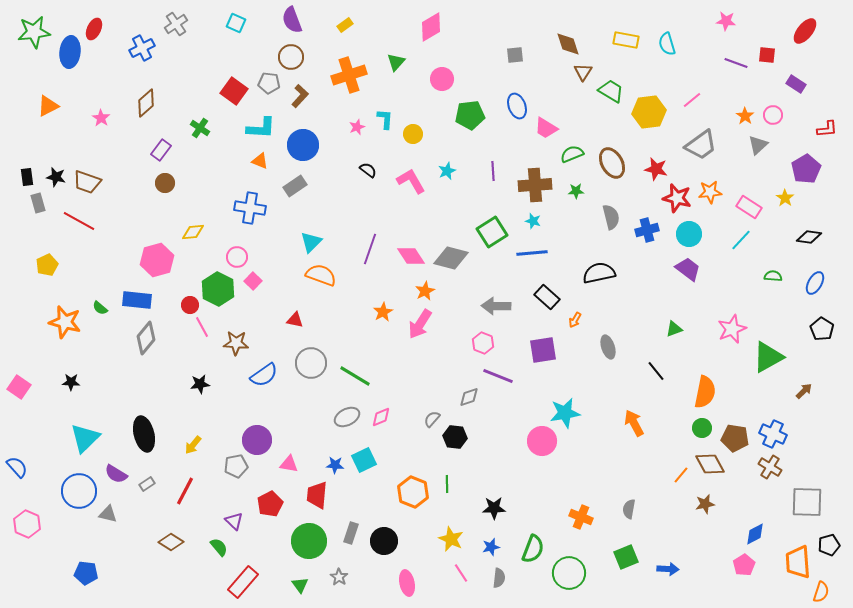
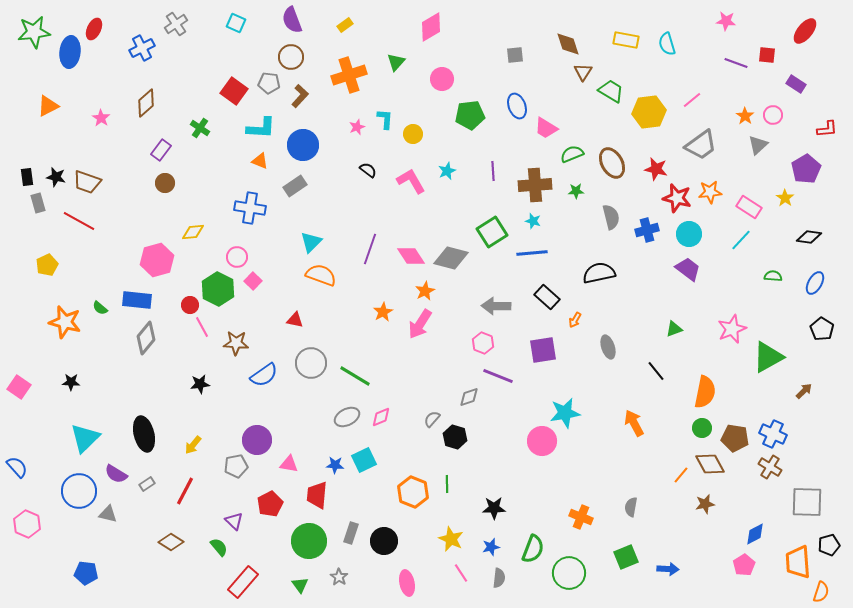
black hexagon at (455, 437): rotated 10 degrees clockwise
gray semicircle at (629, 509): moved 2 px right, 2 px up
